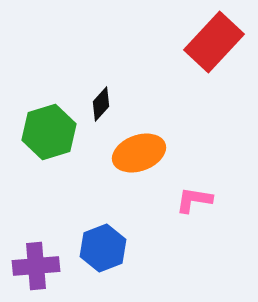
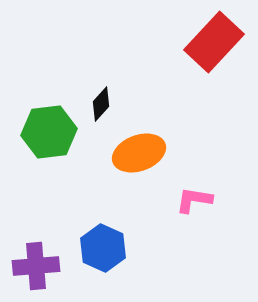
green hexagon: rotated 10 degrees clockwise
blue hexagon: rotated 15 degrees counterclockwise
